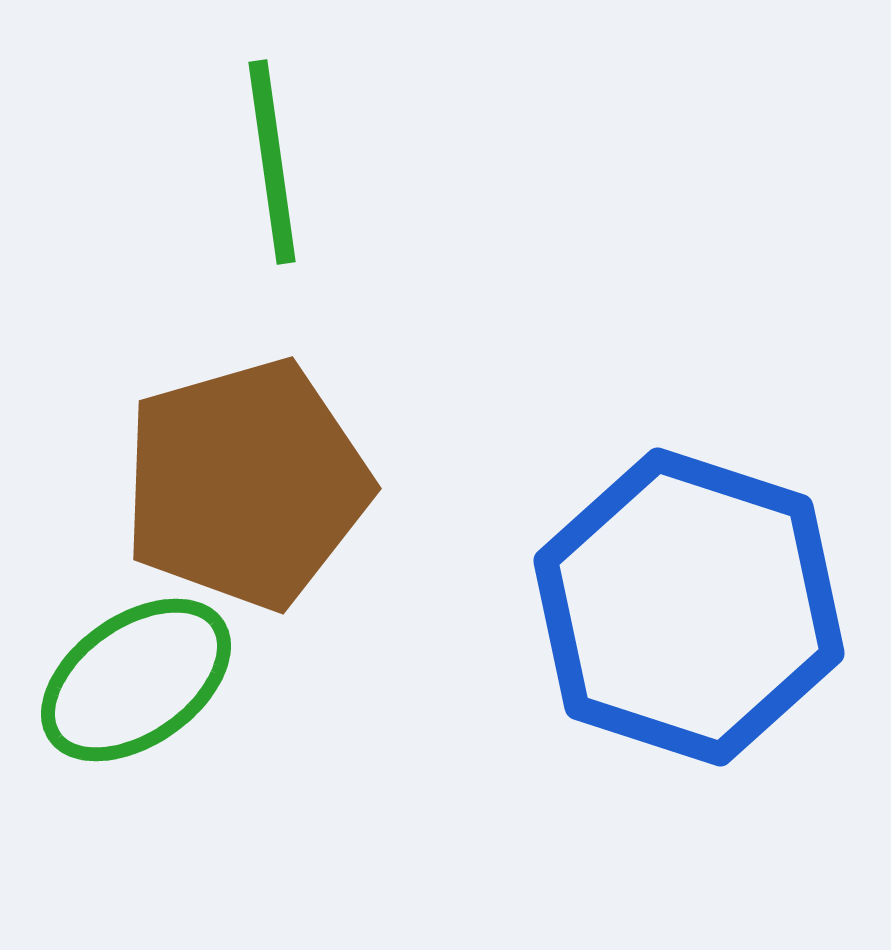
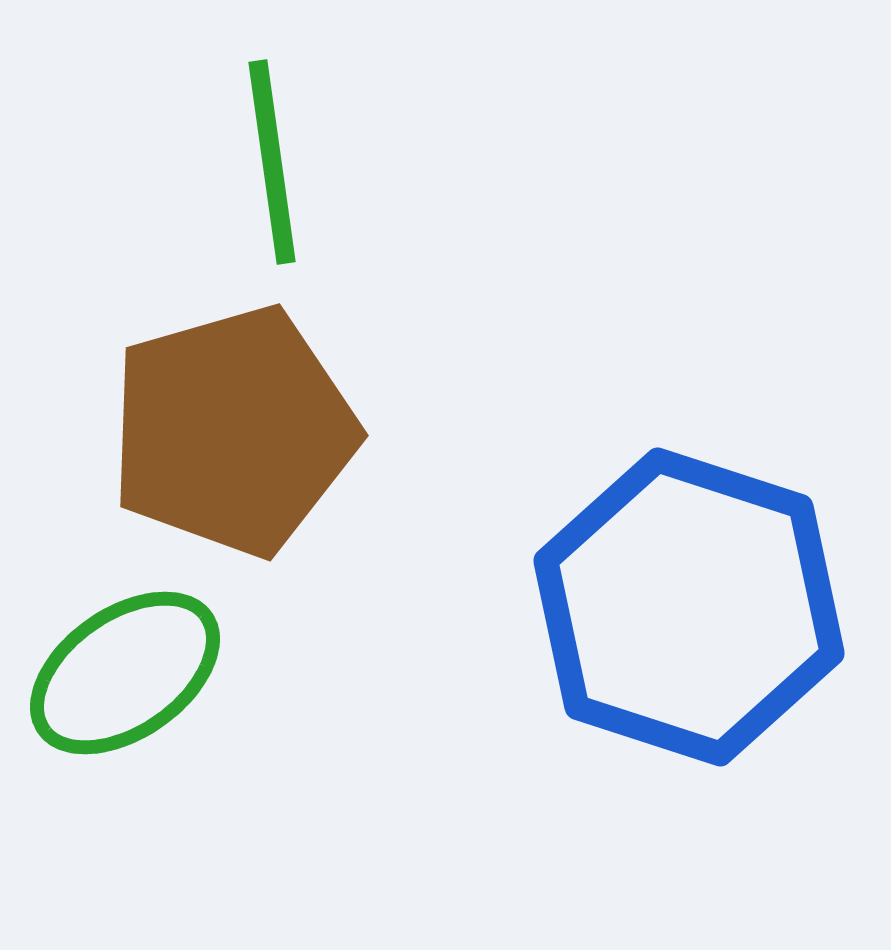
brown pentagon: moved 13 px left, 53 px up
green ellipse: moved 11 px left, 7 px up
